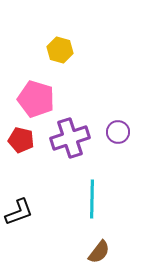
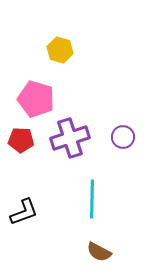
purple circle: moved 5 px right, 5 px down
red pentagon: rotated 10 degrees counterclockwise
black L-shape: moved 5 px right
brown semicircle: rotated 80 degrees clockwise
